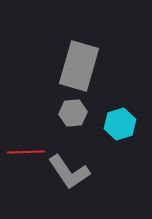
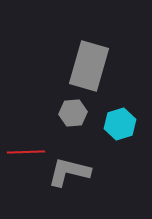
gray rectangle: moved 10 px right
gray L-shape: rotated 138 degrees clockwise
